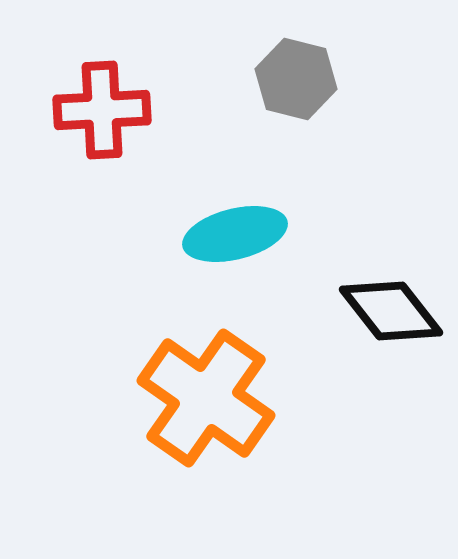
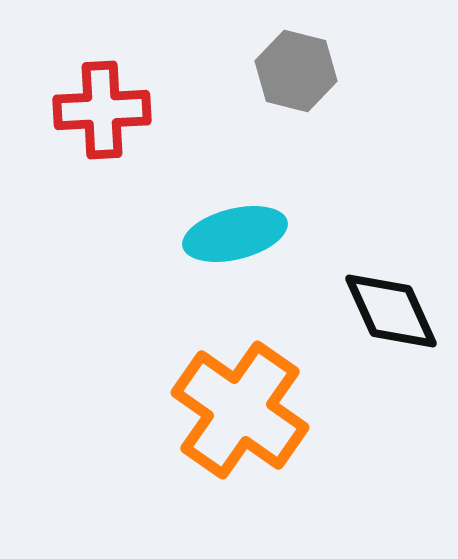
gray hexagon: moved 8 px up
black diamond: rotated 14 degrees clockwise
orange cross: moved 34 px right, 12 px down
